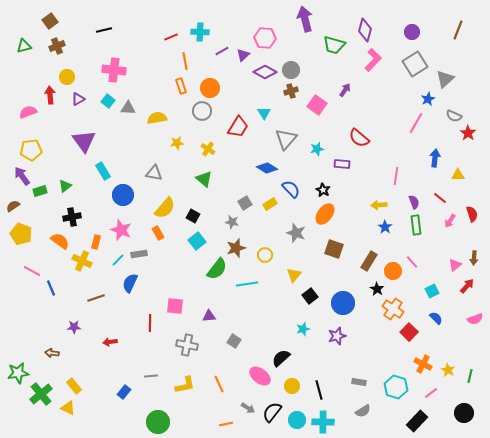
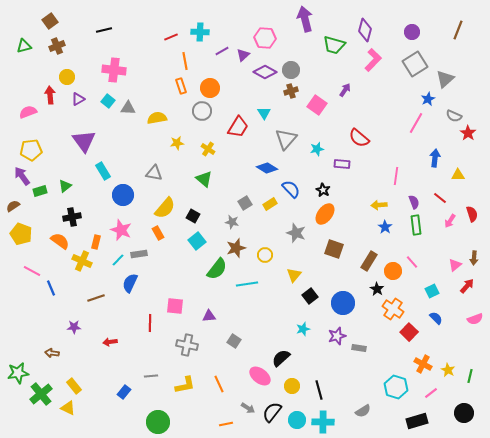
gray rectangle at (359, 382): moved 34 px up
black rectangle at (417, 421): rotated 30 degrees clockwise
